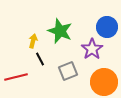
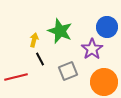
yellow arrow: moved 1 px right, 1 px up
